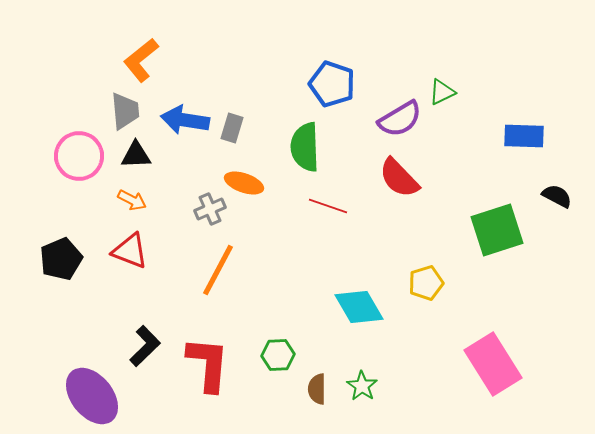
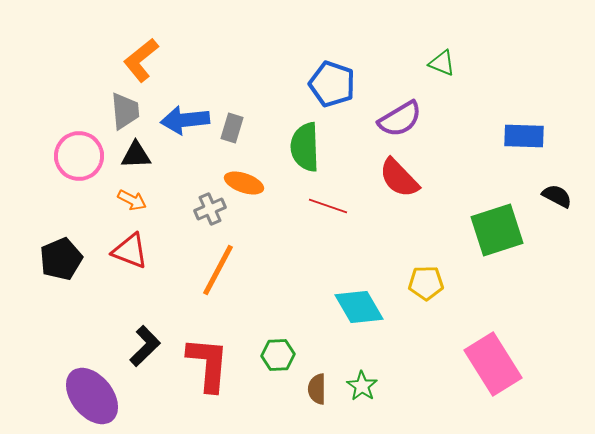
green triangle: moved 29 px up; rotated 48 degrees clockwise
blue arrow: rotated 15 degrees counterclockwise
yellow pentagon: rotated 16 degrees clockwise
